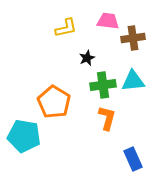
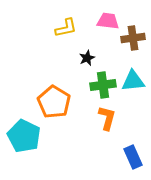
cyan pentagon: rotated 16 degrees clockwise
blue rectangle: moved 2 px up
